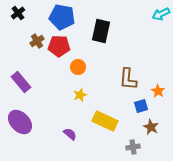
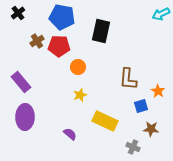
purple ellipse: moved 5 px right, 5 px up; rotated 45 degrees clockwise
brown star: moved 2 px down; rotated 21 degrees counterclockwise
gray cross: rotated 32 degrees clockwise
